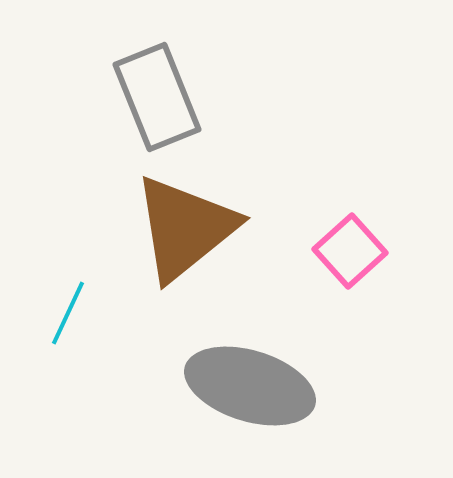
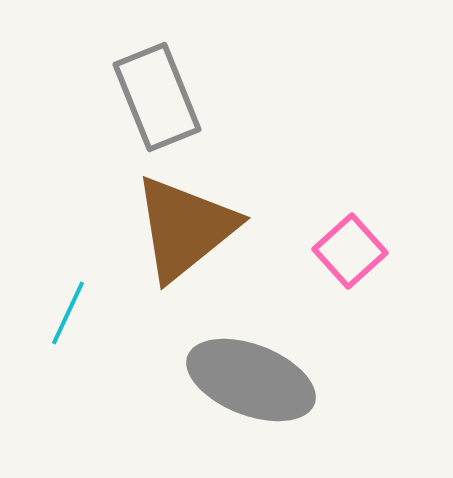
gray ellipse: moved 1 px right, 6 px up; rotated 4 degrees clockwise
